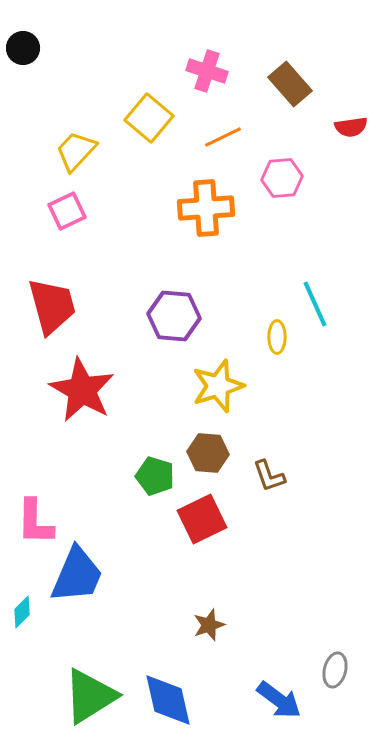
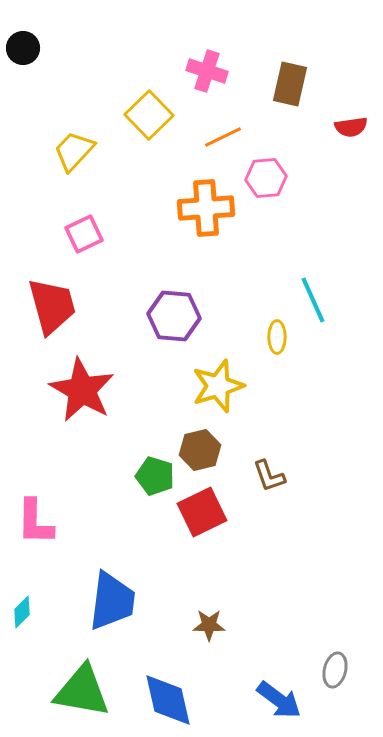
brown rectangle: rotated 54 degrees clockwise
yellow square: moved 3 px up; rotated 6 degrees clockwise
yellow trapezoid: moved 2 px left
pink hexagon: moved 16 px left
pink square: moved 17 px right, 23 px down
cyan line: moved 2 px left, 4 px up
brown hexagon: moved 8 px left, 3 px up; rotated 18 degrees counterclockwise
red square: moved 7 px up
blue trapezoid: moved 35 px right, 26 px down; rotated 16 degrees counterclockwise
brown star: rotated 20 degrees clockwise
green triangle: moved 8 px left, 5 px up; rotated 42 degrees clockwise
